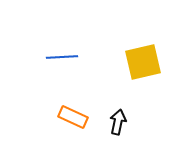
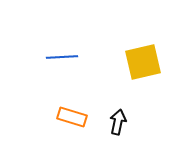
orange rectangle: moved 1 px left; rotated 8 degrees counterclockwise
